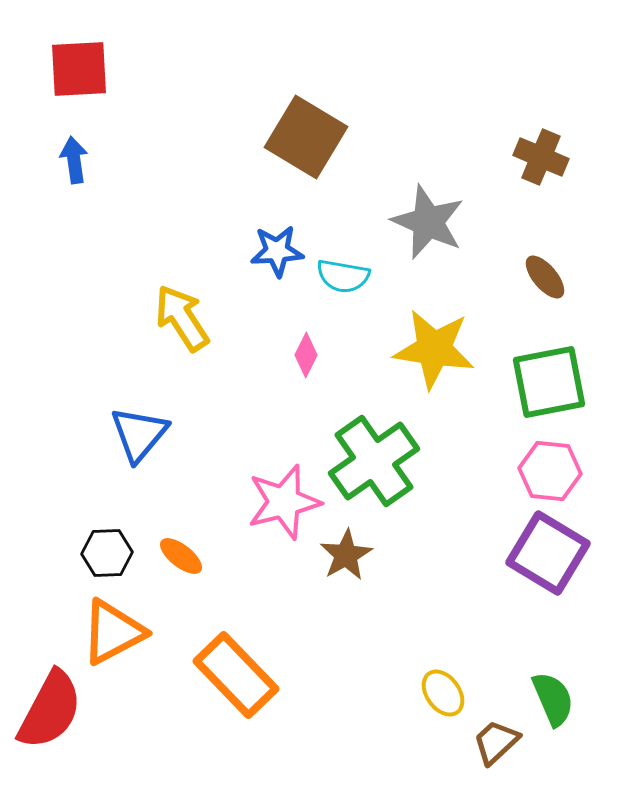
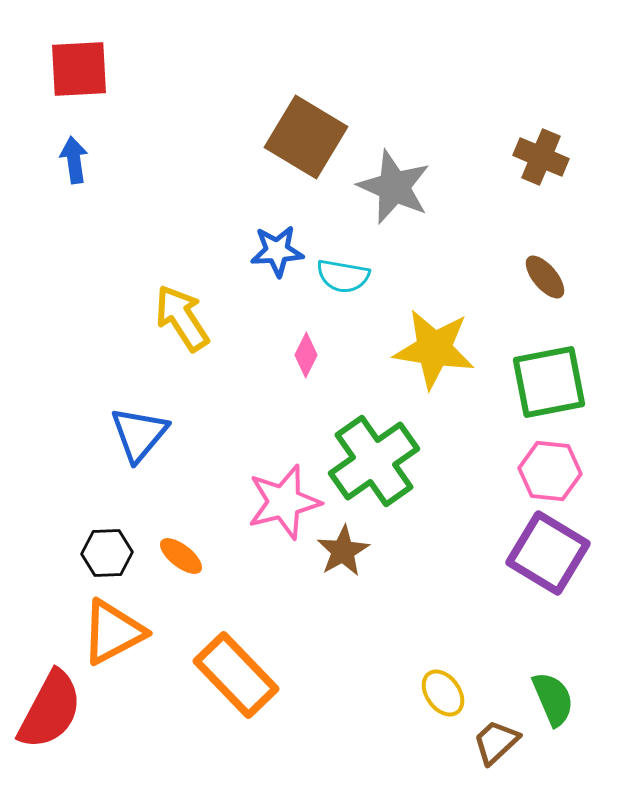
gray star: moved 34 px left, 35 px up
brown star: moved 3 px left, 4 px up
